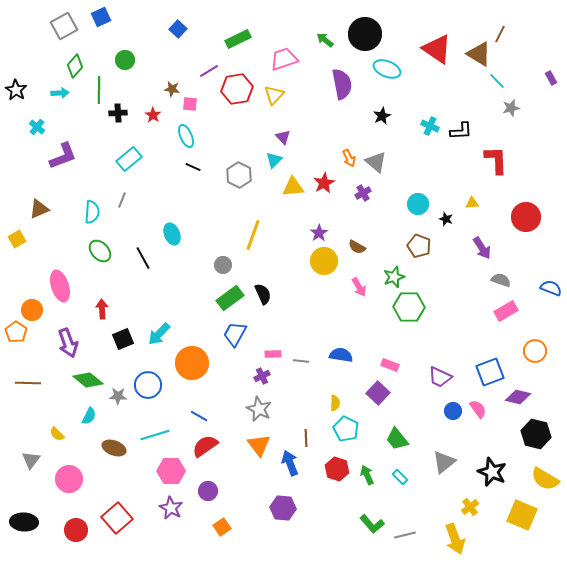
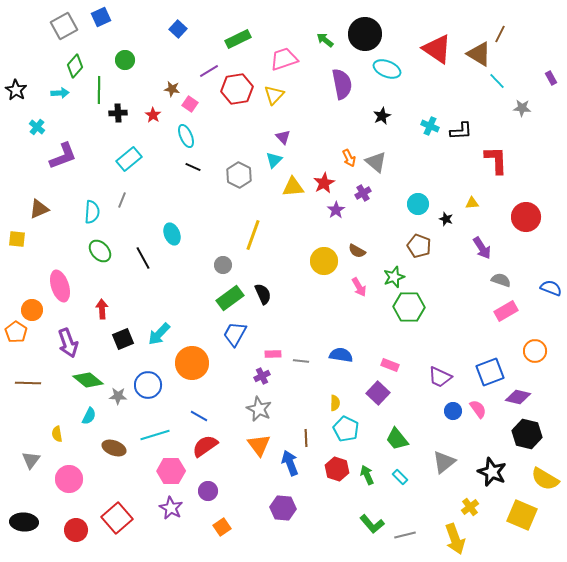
pink square at (190, 104): rotated 28 degrees clockwise
gray star at (511, 108): moved 11 px right; rotated 18 degrees clockwise
purple star at (319, 233): moved 17 px right, 23 px up
yellow square at (17, 239): rotated 36 degrees clockwise
brown semicircle at (357, 247): moved 4 px down
yellow semicircle at (57, 434): rotated 35 degrees clockwise
black hexagon at (536, 434): moved 9 px left
